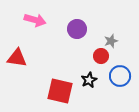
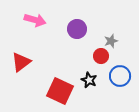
red triangle: moved 4 px right, 4 px down; rotated 45 degrees counterclockwise
black star: rotated 21 degrees counterclockwise
red square: rotated 12 degrees clockwise
